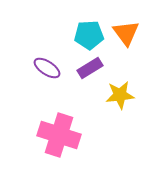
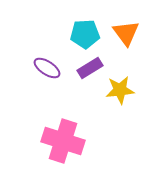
cyan pentagon: moved 4 px left, 1 px up
yellow star: moved 5 px up
pink cross: moved 4 px right, 6 px down
